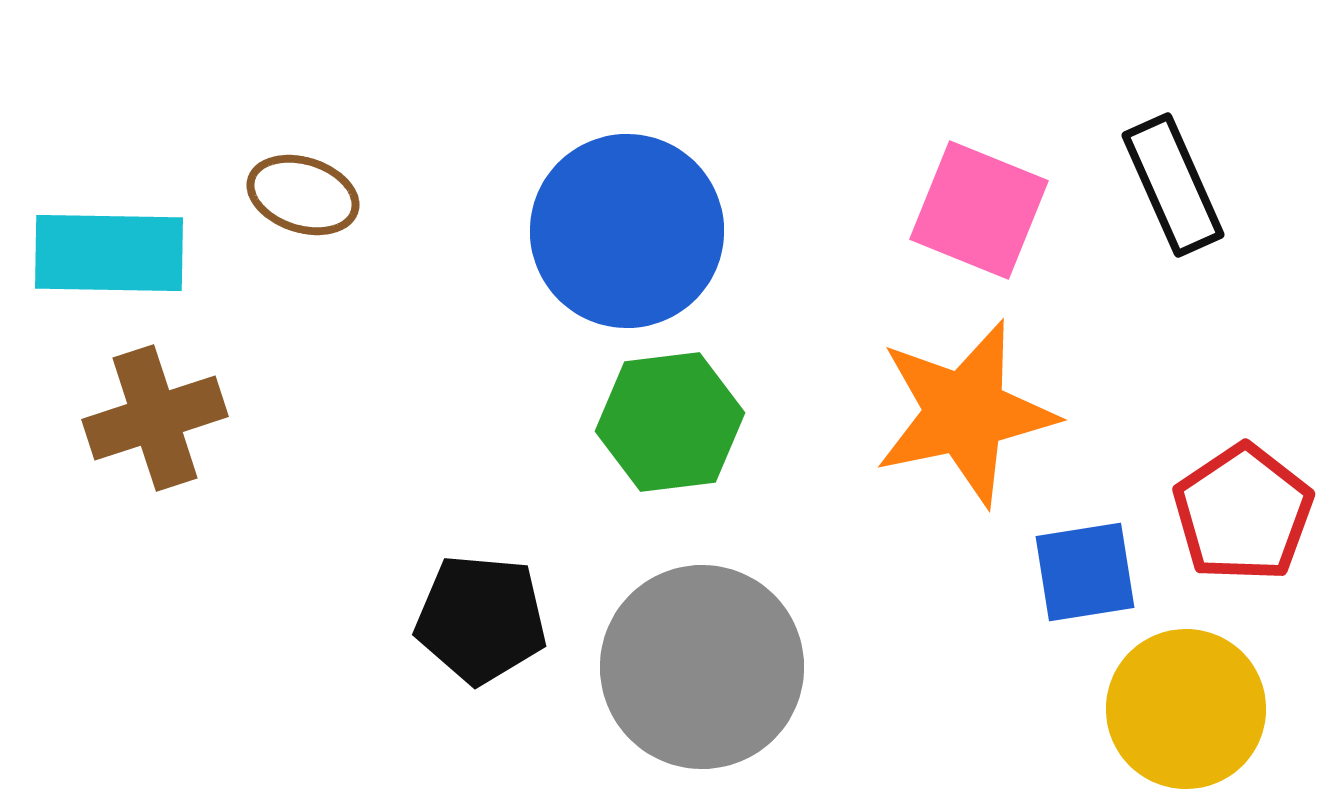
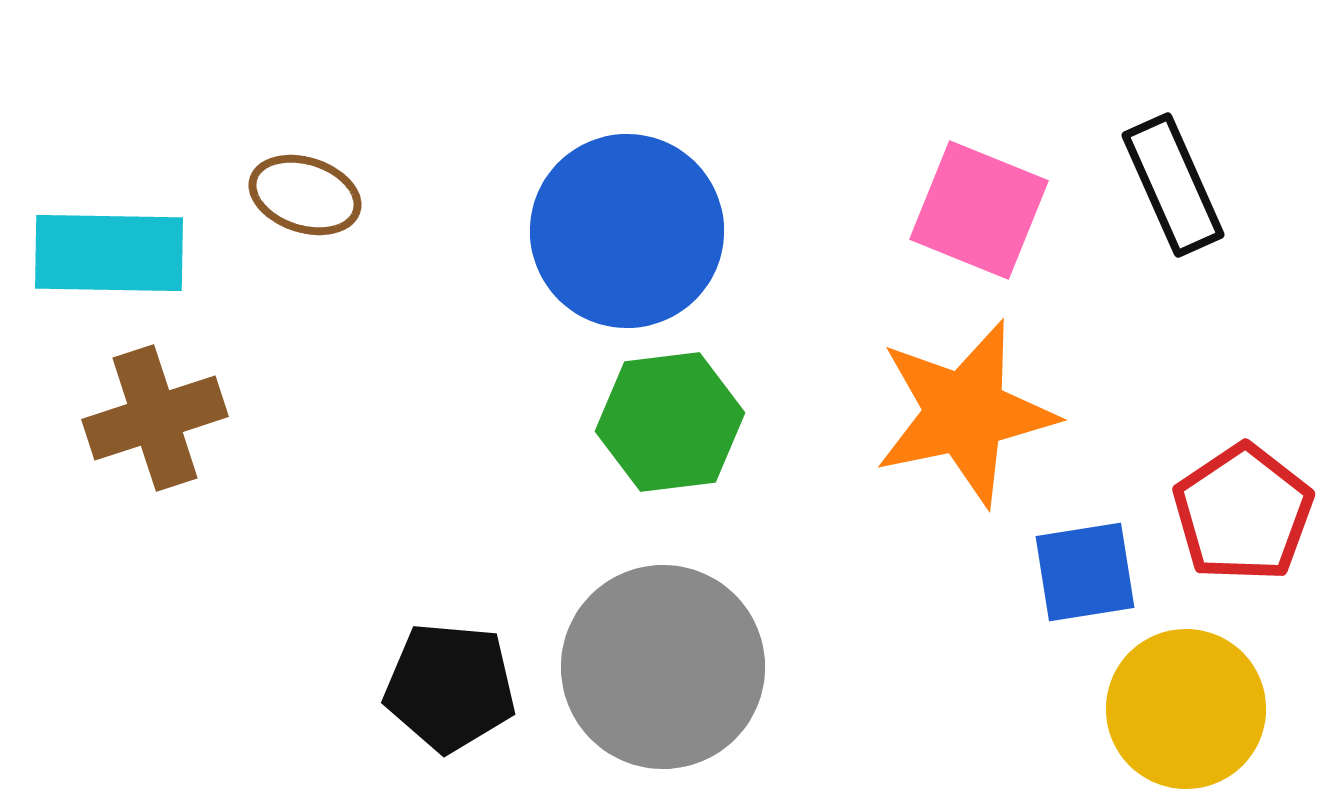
brown ellipse: moved 2 px right
black pentagon: moved 31 px left, 68 px down
gray circle: moved 39 px left
